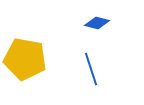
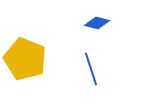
yellow pentagon: rotated 12 degrees clockwise
